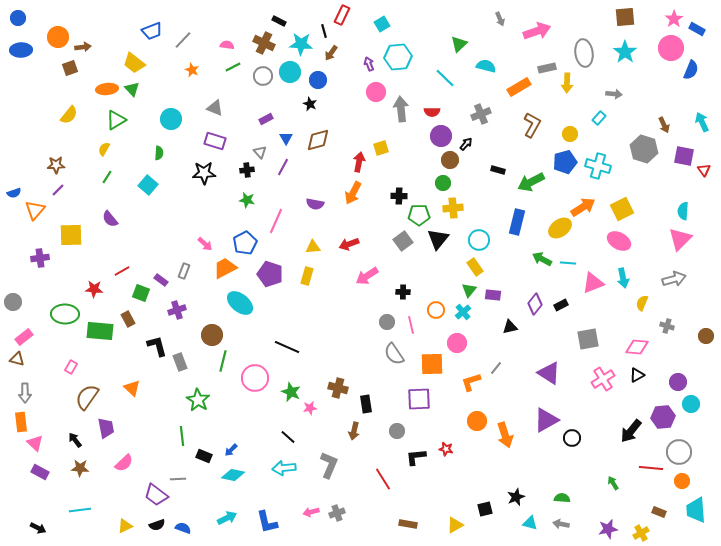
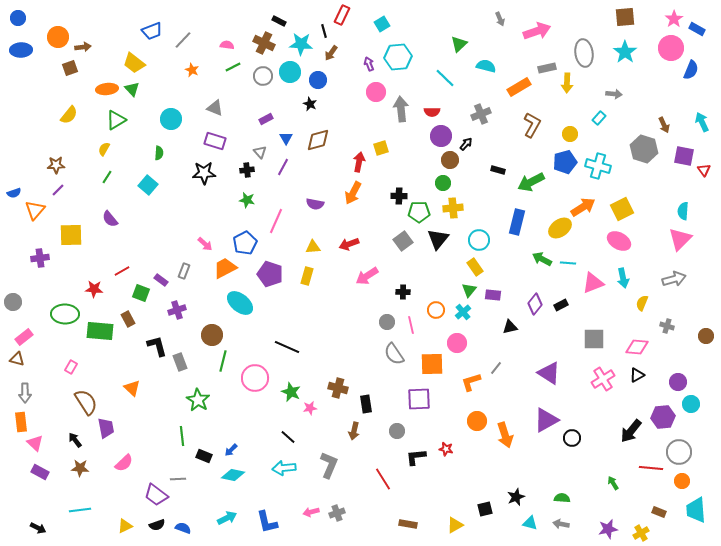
green pentagon at (419, 215): moved 3 px up
gray square at (588, 339): moved 6 px right; rotated 10 degrees clockwise
brown semicircle at (87, 397): moved 1 px left, 5 px down; rotated 112 degrees clockwise
